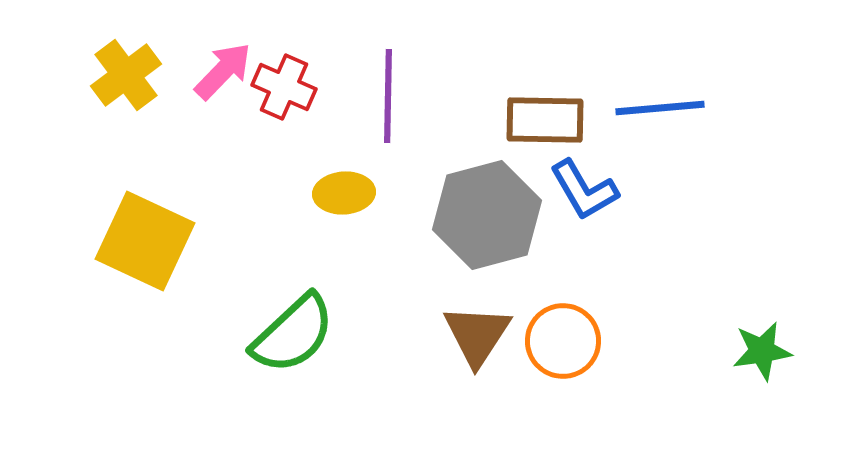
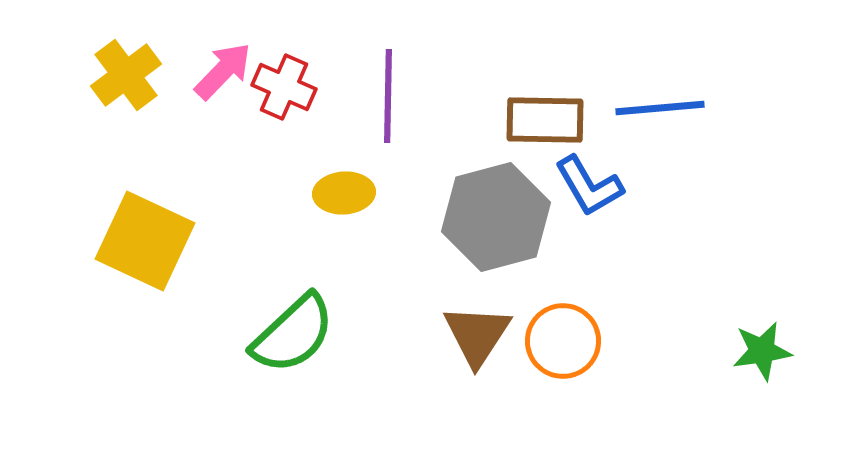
blue L-shape: moved 5 px right, 4 px up
gray hexagon: moved 9 px right, 2 px down
